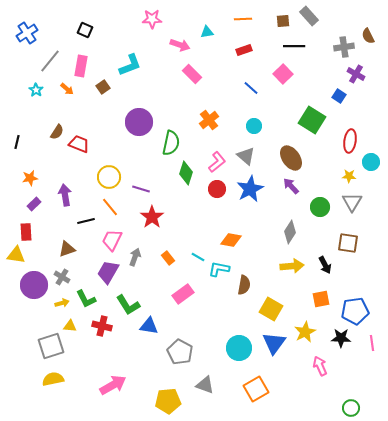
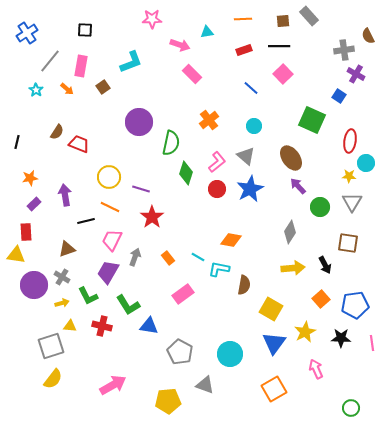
black square at (85, 30): rotated 21 degrees counterclockwise
black line at (294, 46): moved 15 px left
gray cross at (344, 47): moved 3 px down
cyan L-shape at (130, 65): moved 1 px right, 3 px up
green square at (312, 120): rotated 8 degrees counterclockwise
cyan circle at (371, 162): moved 5 px left, 1 px down
purple arrow at (291, 186): moved 7 px right
orange line at (110, 207): rotated 24 degrees counterclockwise
yellow arrow at (292, 266): moved 1 px right, 2 px down
green L-shape at (86, 299): moved 2 px right, 3 px up
orange square at (321, 299): rotated 30 degrees counterclockwise
blue pentagon at (355, 311): moved 6 px up
cyan circle at (239, 348): moved 9 px left, 6 px down
pink arrow at (320, 366): moved 4 px left, 3 px down
yellow semicircle at (53, 379): rotated 140 degrees clockwise
orange square at (256, 389): moved 18 px right
